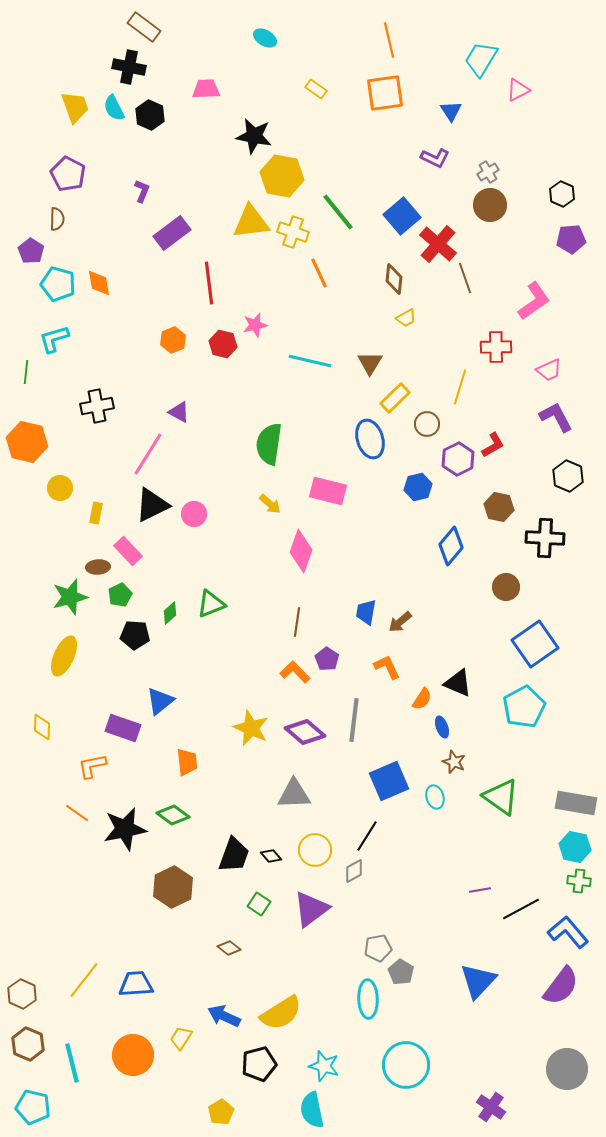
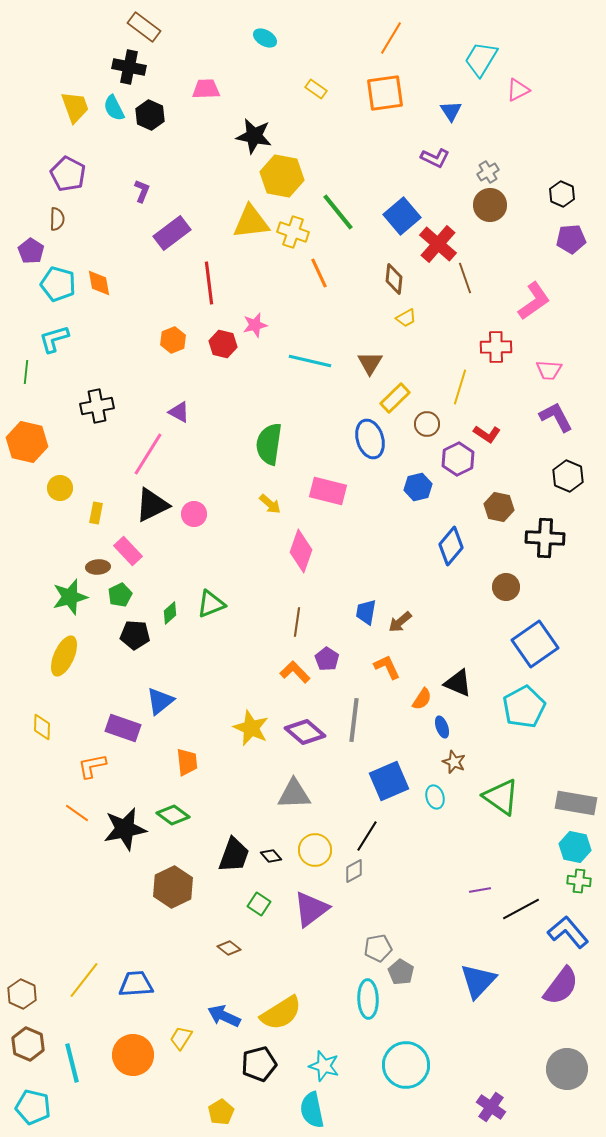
orange line at (389, 40): moved 2 px right, 2 px up; rotated 44 degrees clockwise
pink trapezoid at (549, 370): rotated 28 degrees clockwise
red L-shape at (493, 445): moved 6 px left, 11 px up; rotated 64 degrees clockwise
